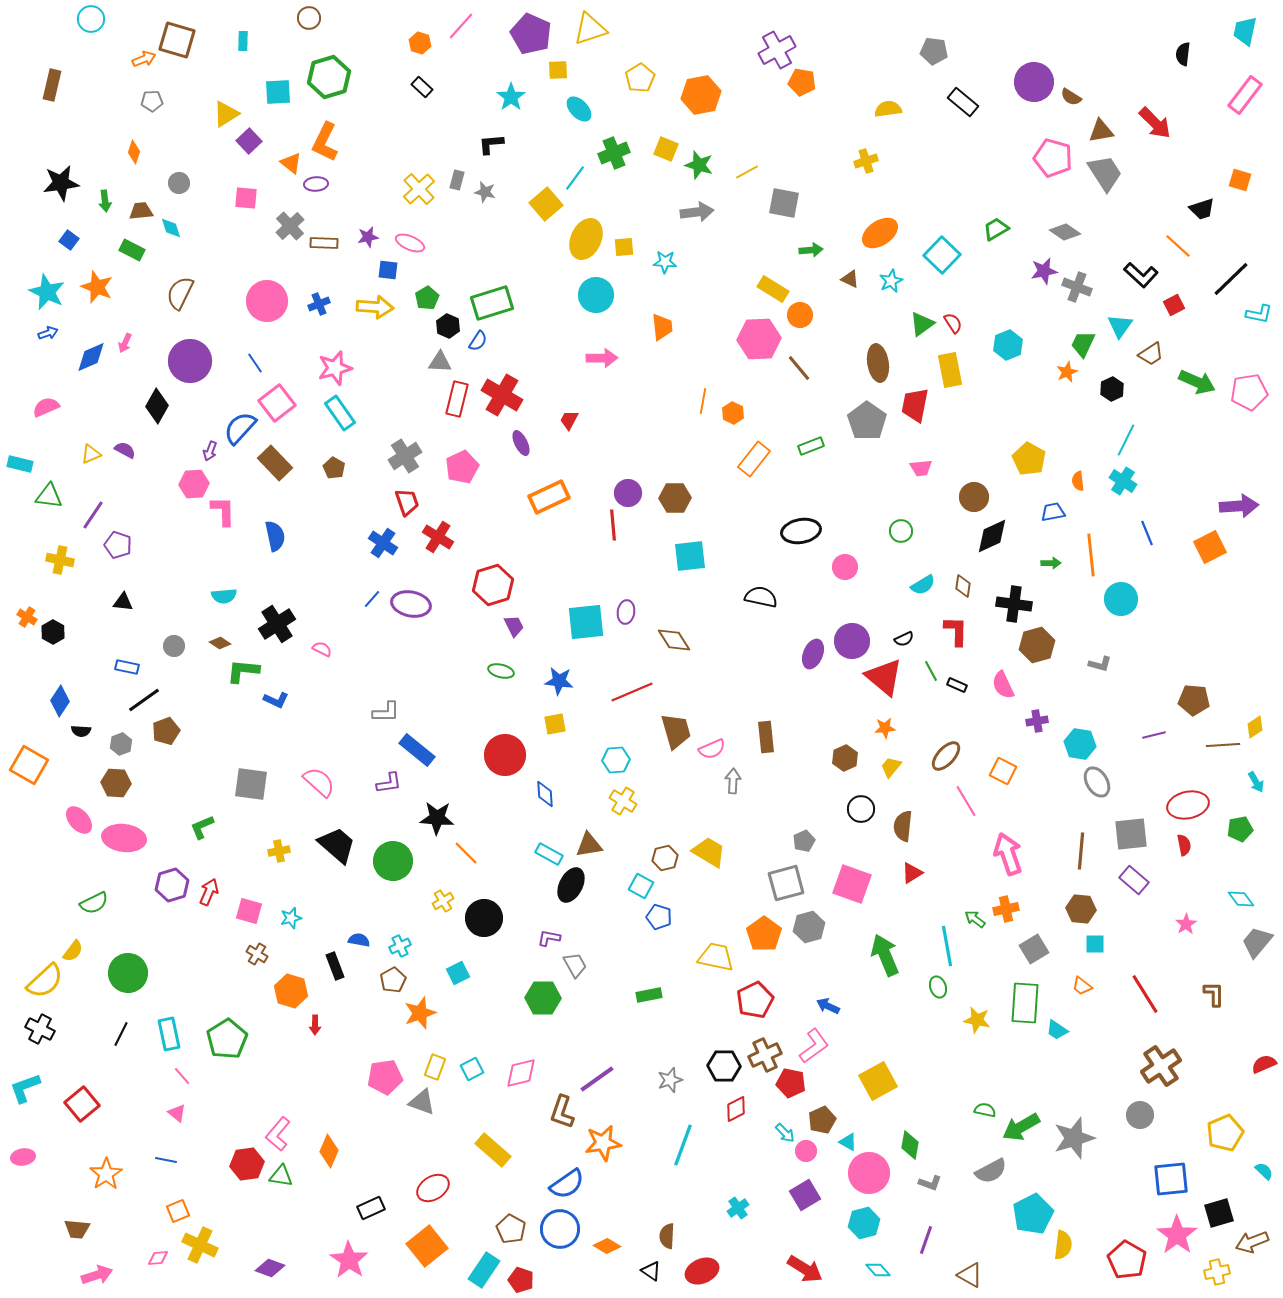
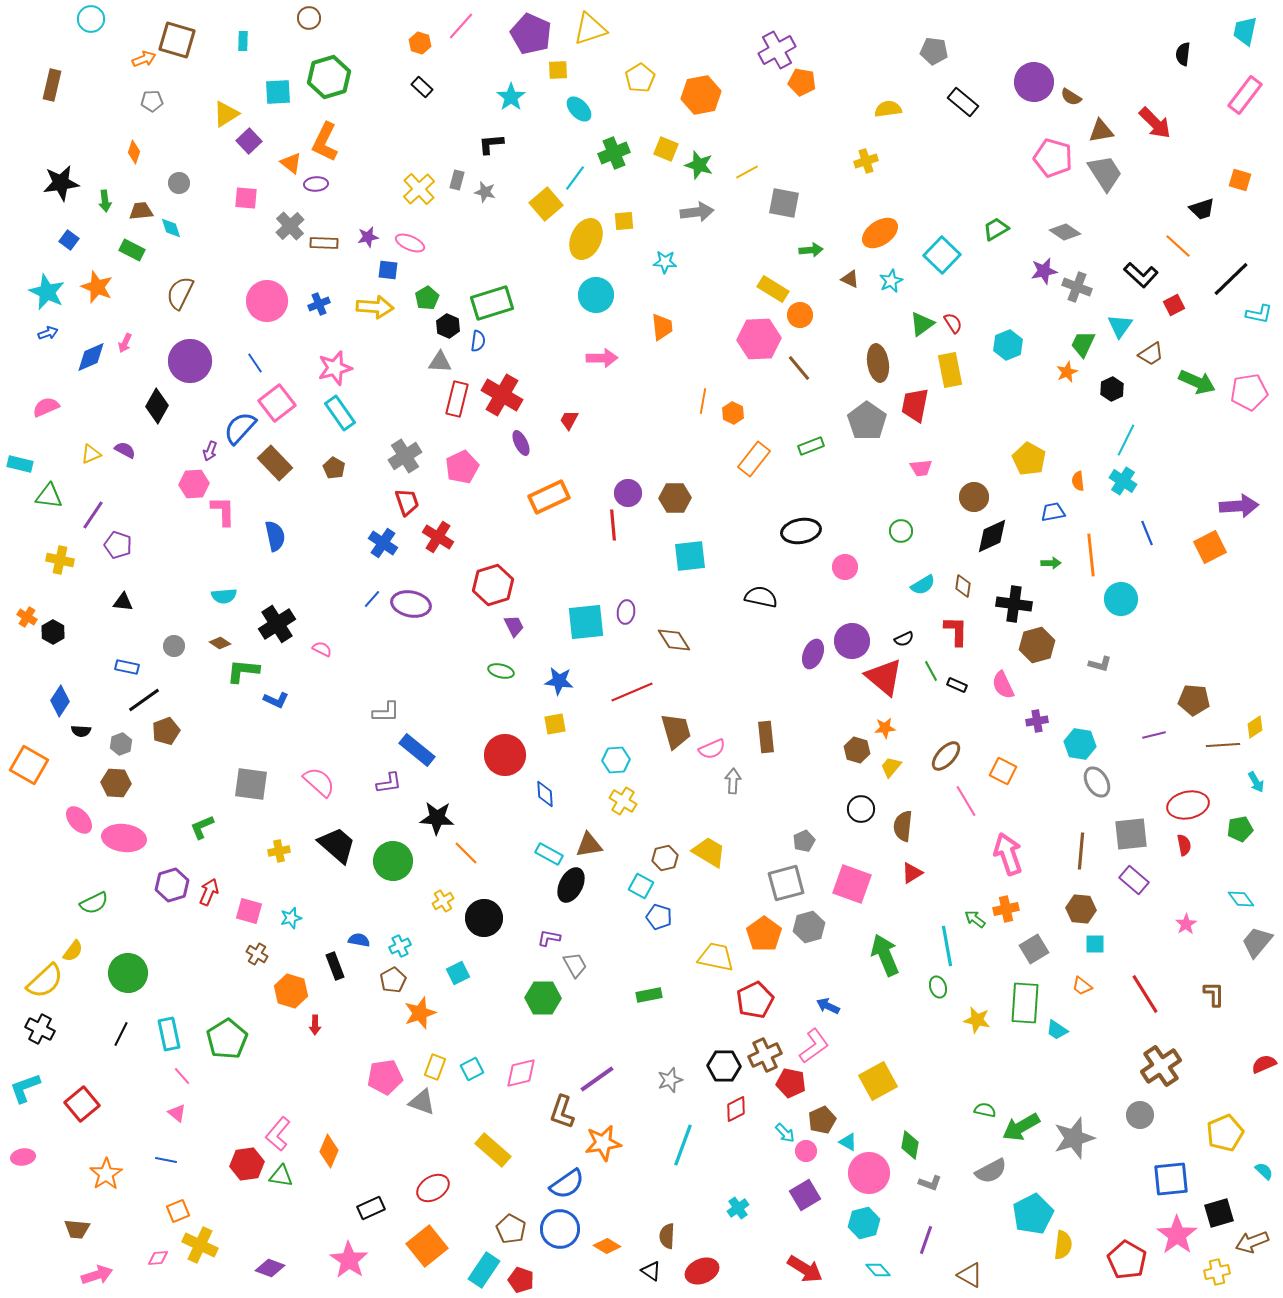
yellow square at (624, 247): moved 26 px up
blue semicircle at (478, 341): rotated 25 degrees counterclockwise
brown hexagon at (845, 758): moved 12 px right, 8 px up; rotated 20 degrees counterclockwise
